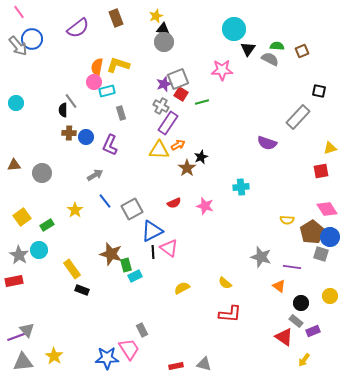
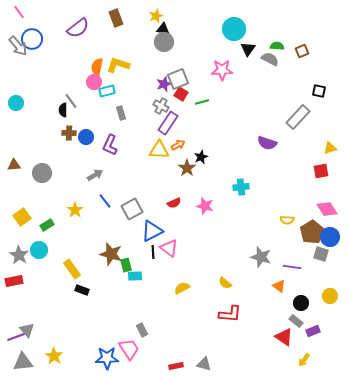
cyan rectangle at (135, 276): rotated 24 degrees clockwise
